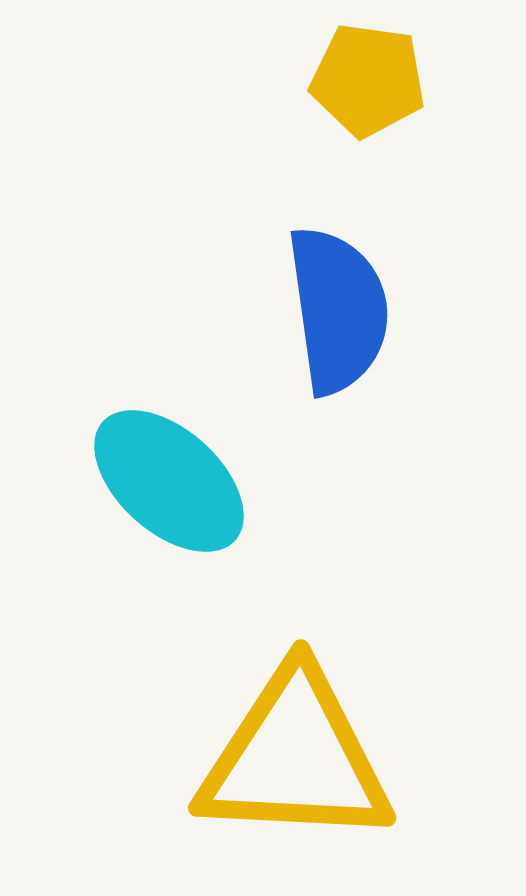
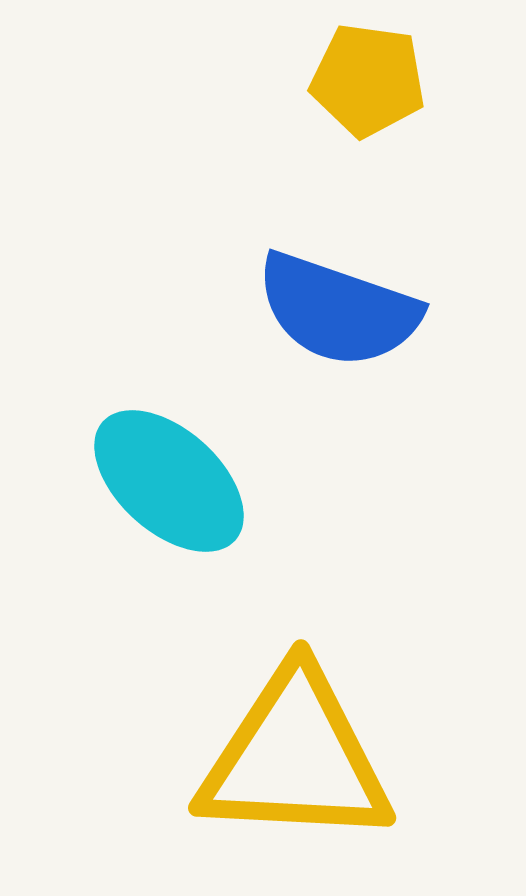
blue semicircle: rotated 117 degrees clockwise
